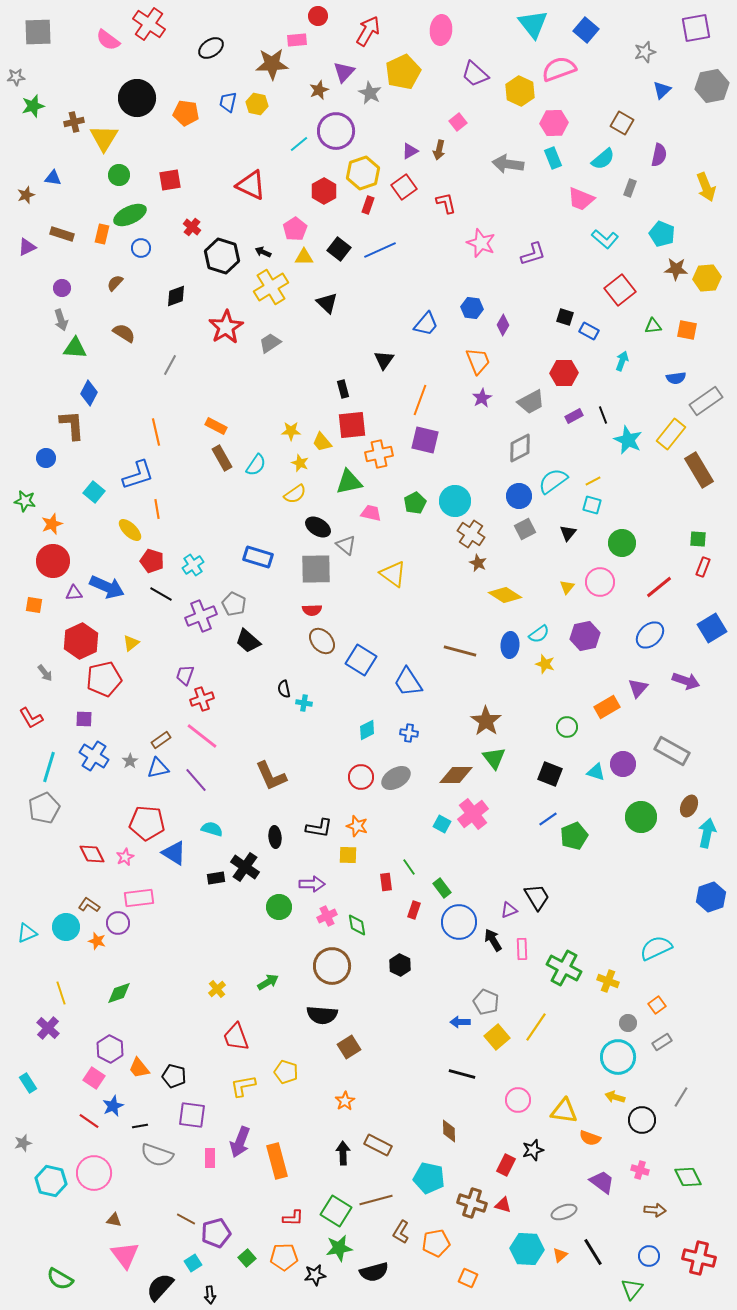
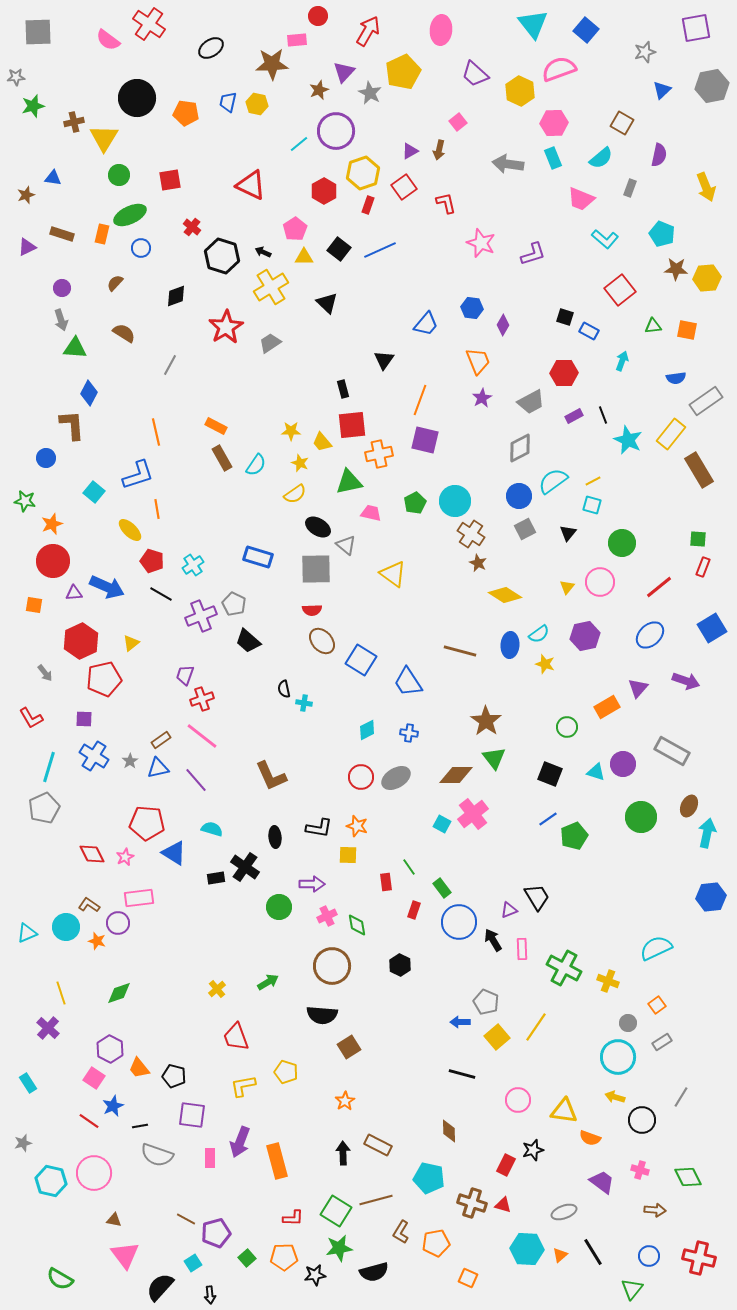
cyan semicircle at (603, 159): moved 2 px left, 1 px up
blue hexagon at (711, 897): rotated 12 degrees clockwise
